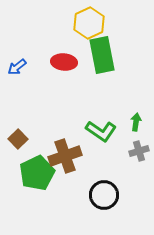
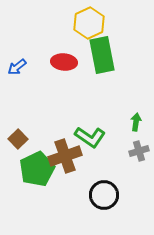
green L-shape: moved 11 px left, 6 px down
green pentagon: moved 4 px up
